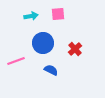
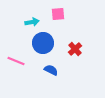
cyan arrow: moved 1 px right, 6 px down
pink line: rotated 42 degrees clockwise
